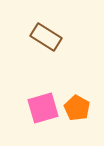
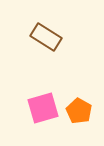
orange pentagon: moved 2 px right, 3 px down
